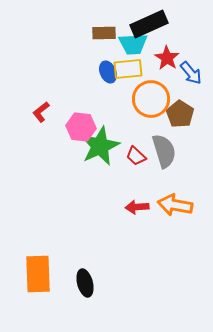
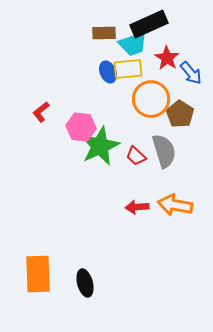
cyan trapezoid: rotated 16 degrees counterclockwise
